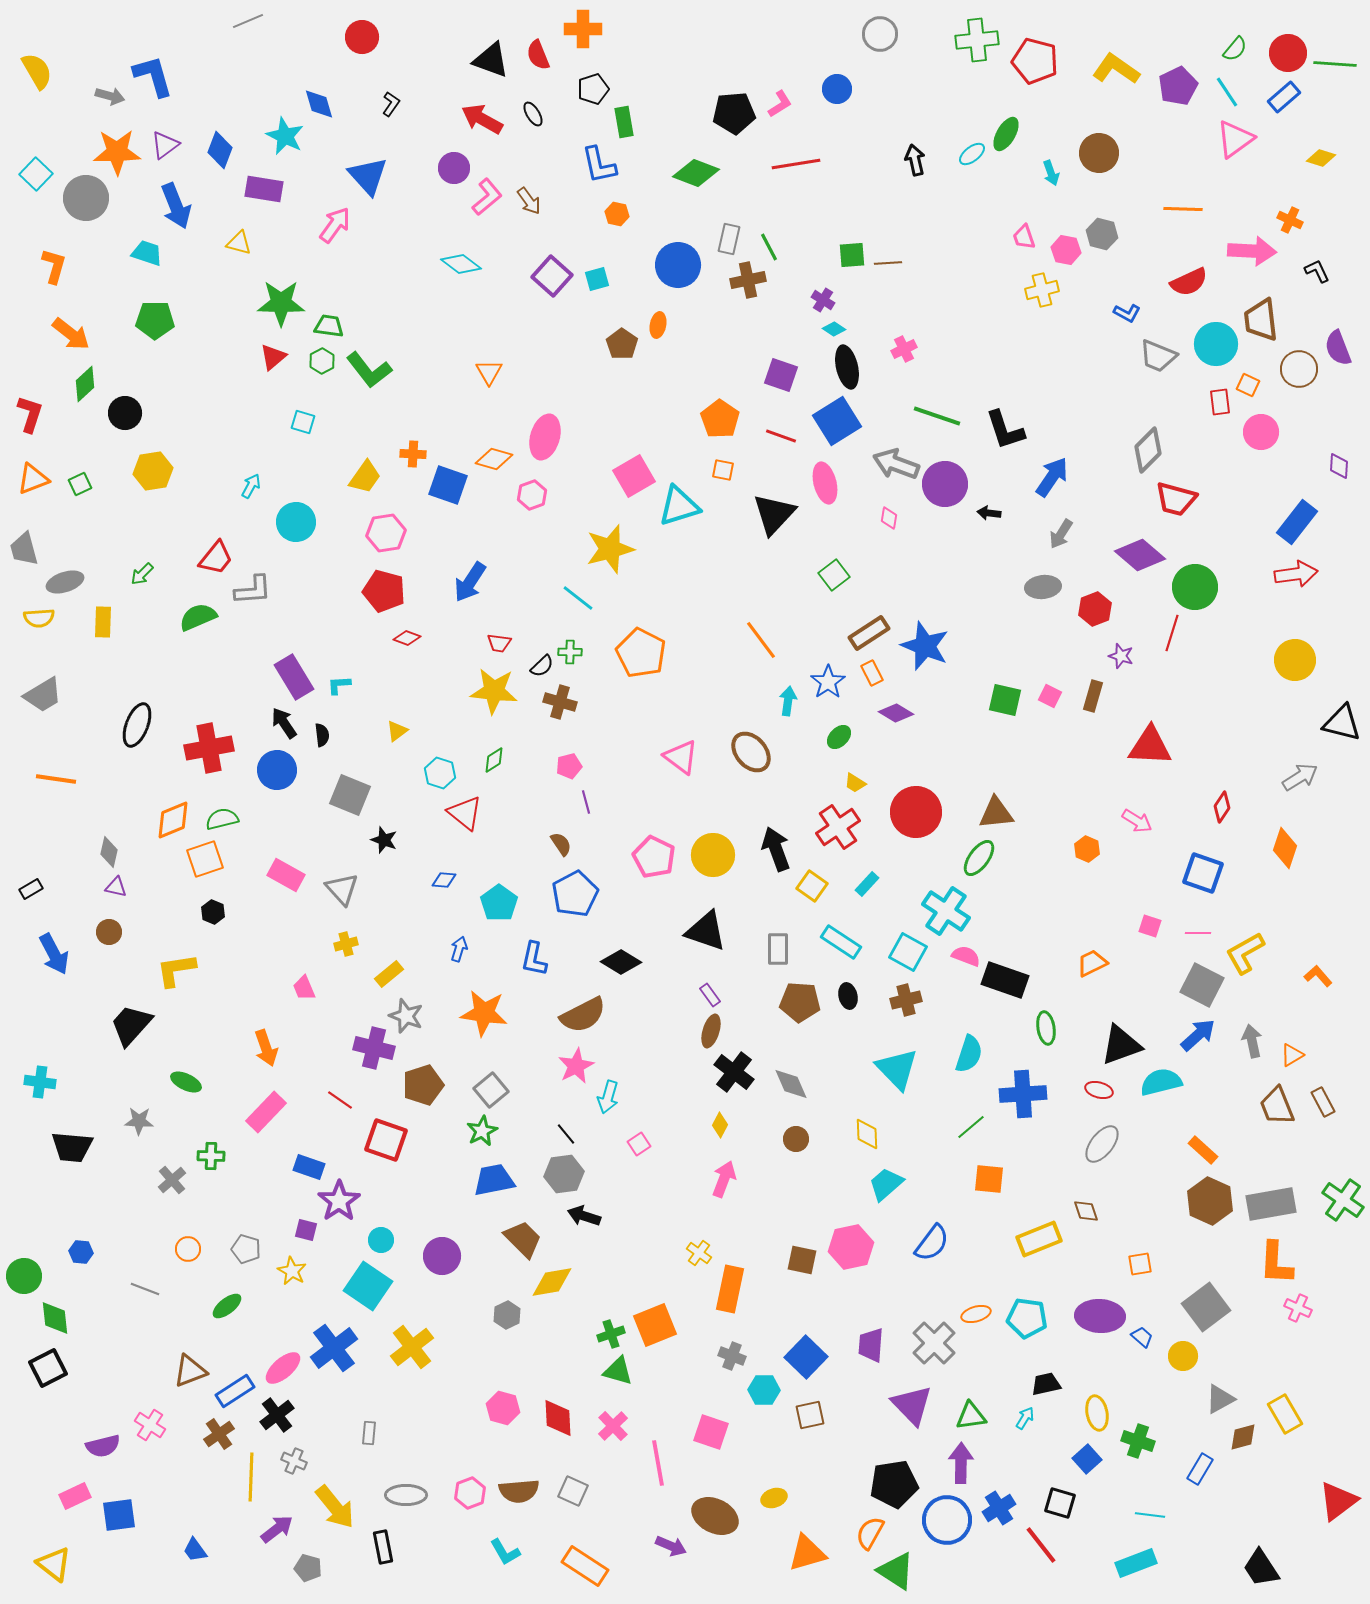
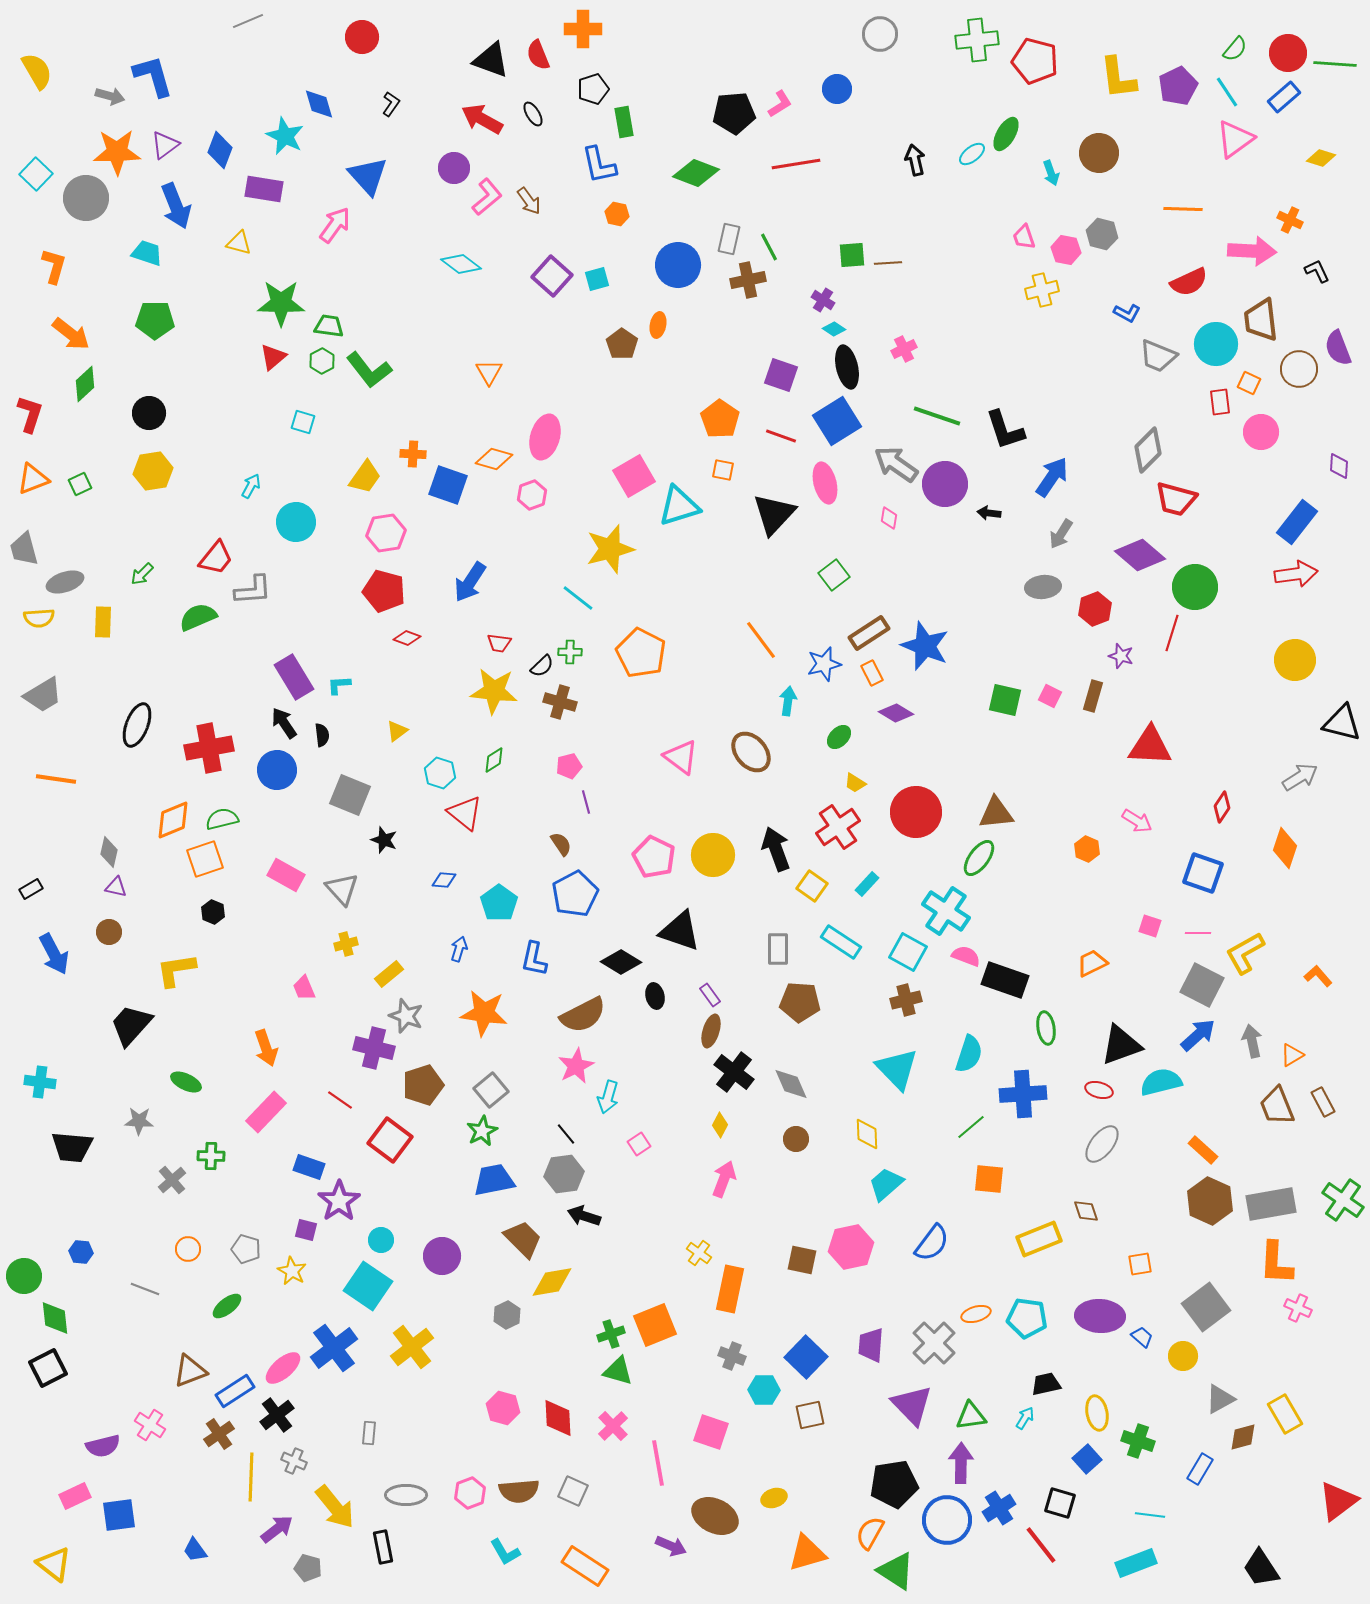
yellow L-shape at (1116, 69): moved 2 px right, 9 px down; rotated 132 degrees counterclockwise
orange square at (1248, 385): moved 1 px right, 2 px up
black circle at (125, 413): moved 24 px right
gray arrow at (896, 464): rotated 15 degrees clockwise
blue star at (828, 682): moved 4 px left, 18 px up; rotated 20 degrees clockwise
black triangle at (706, 931): moved 26 px left
black ellipse at (848, 996): moved 193 px left
red square at (386, 1140): moved 4 px right; rotated 18 degrees clockwise
